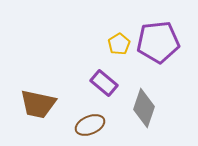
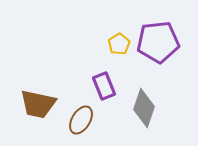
purple rectangle: moved 3 px down; rotated 28 degrees clockwise
brown ellipse: moved 9 px left, 5 px up; rotated 36 degrees counterclockwise
